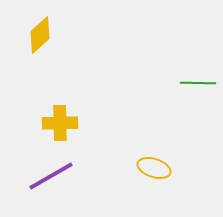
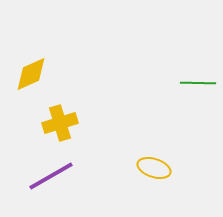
yellow diamond: moved 9 px left, 39 px down; rotated 18 degrees clockwise
yellow cross: rotated 16 degrees counterclockwise
